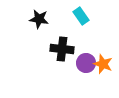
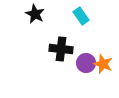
black star: moved 4 px left, 5 px up; rotated 18 degrees clockwise
black cross: moved 1 px left
